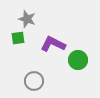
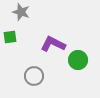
gray star: moved 6 px left, 7 px up
green square: moved 8 px left, 1 px up
gray circle: moved 5 px up
